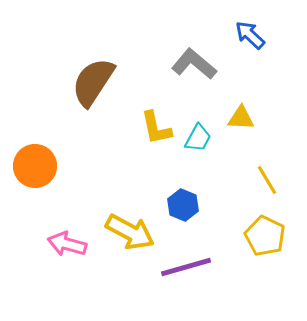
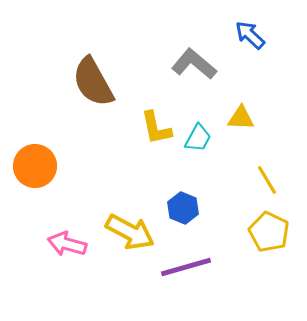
brown semicircle: rotated 62 degrees counterclockwise
blue hexagon: moved 3 px down
yellow pentagon: moved 4 px right, 4 px up
